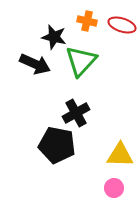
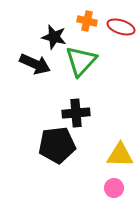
red ellipse: moved 1 px left, 2 px down
black cross: rotated 24 degrees clockwise
black pentagon: rotated 18 degrees counterclockwise
